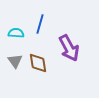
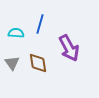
gray triangle: moved 3 px left, 2 px down
